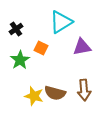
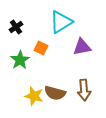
black cross: moved 2 px up
